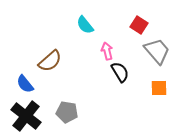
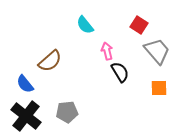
gray pentagon: rotated 15 degrees counterclockwise
